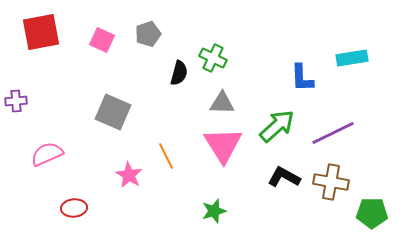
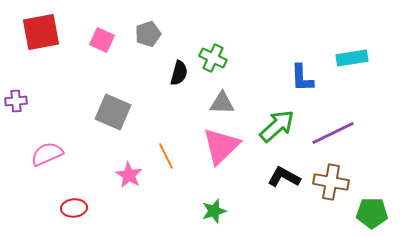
pink triangle: moved 2 px left, 1 px down; rotated 18 degrees clockwise
